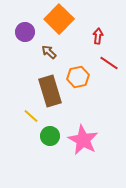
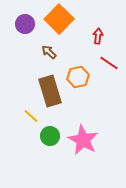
purple circle: moved 8 px up
